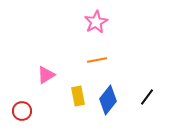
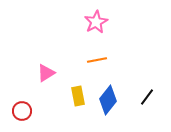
pink triangle: moved 2 px up
